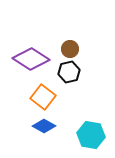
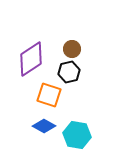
brown circle: moved 2 px right
purple diamond: rotated 66 degrees counterclockwise
orange square: moved 6 px right, 2 px up; rotated 20 degrees counterclockwise
cyan hexagon: moved 14 px left
